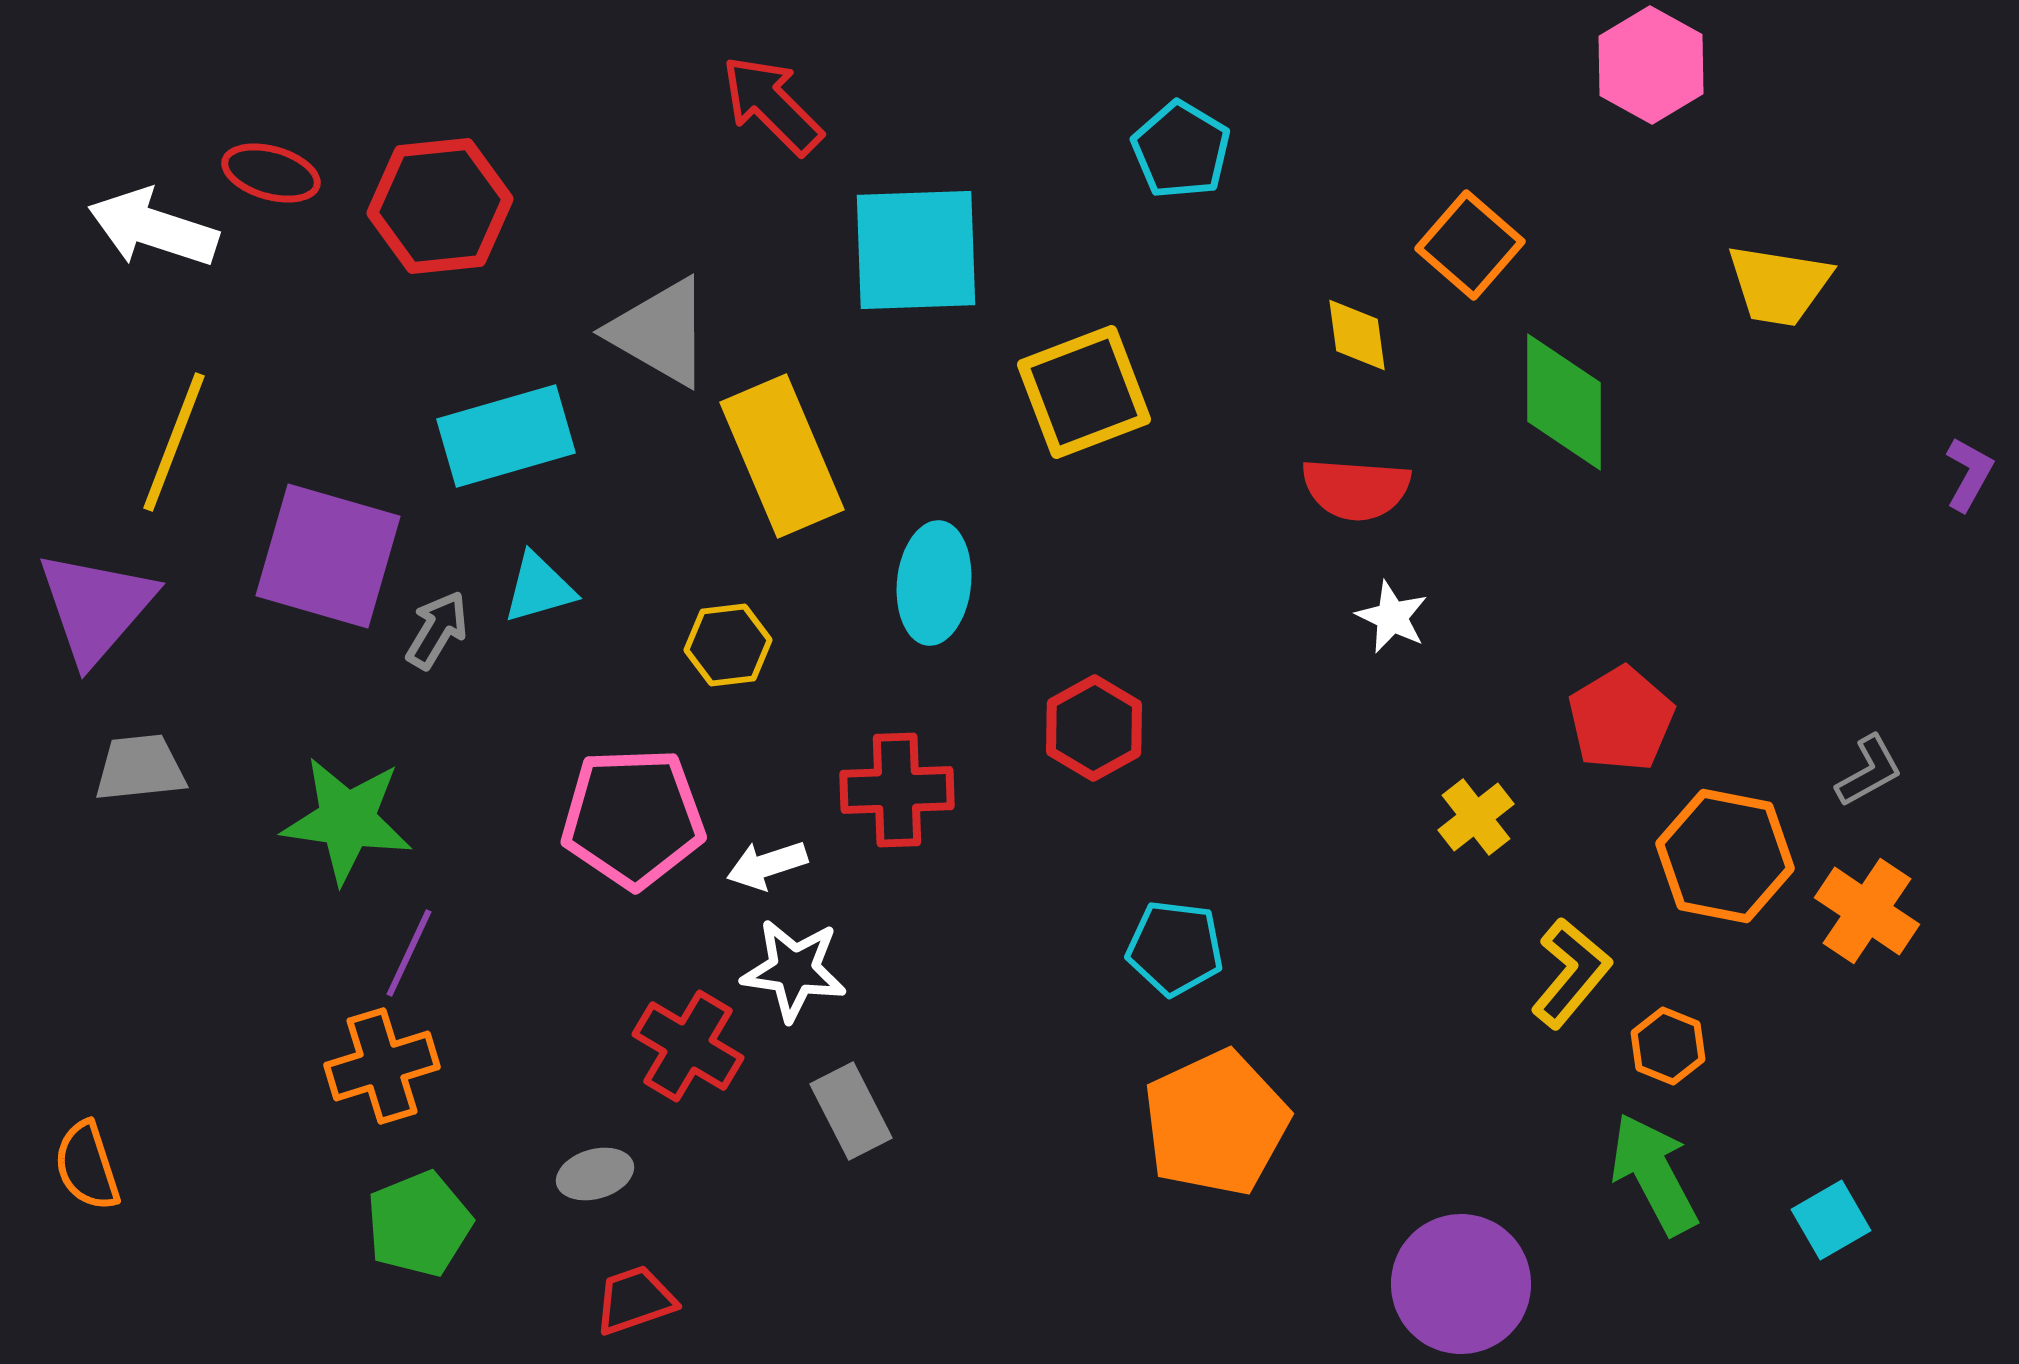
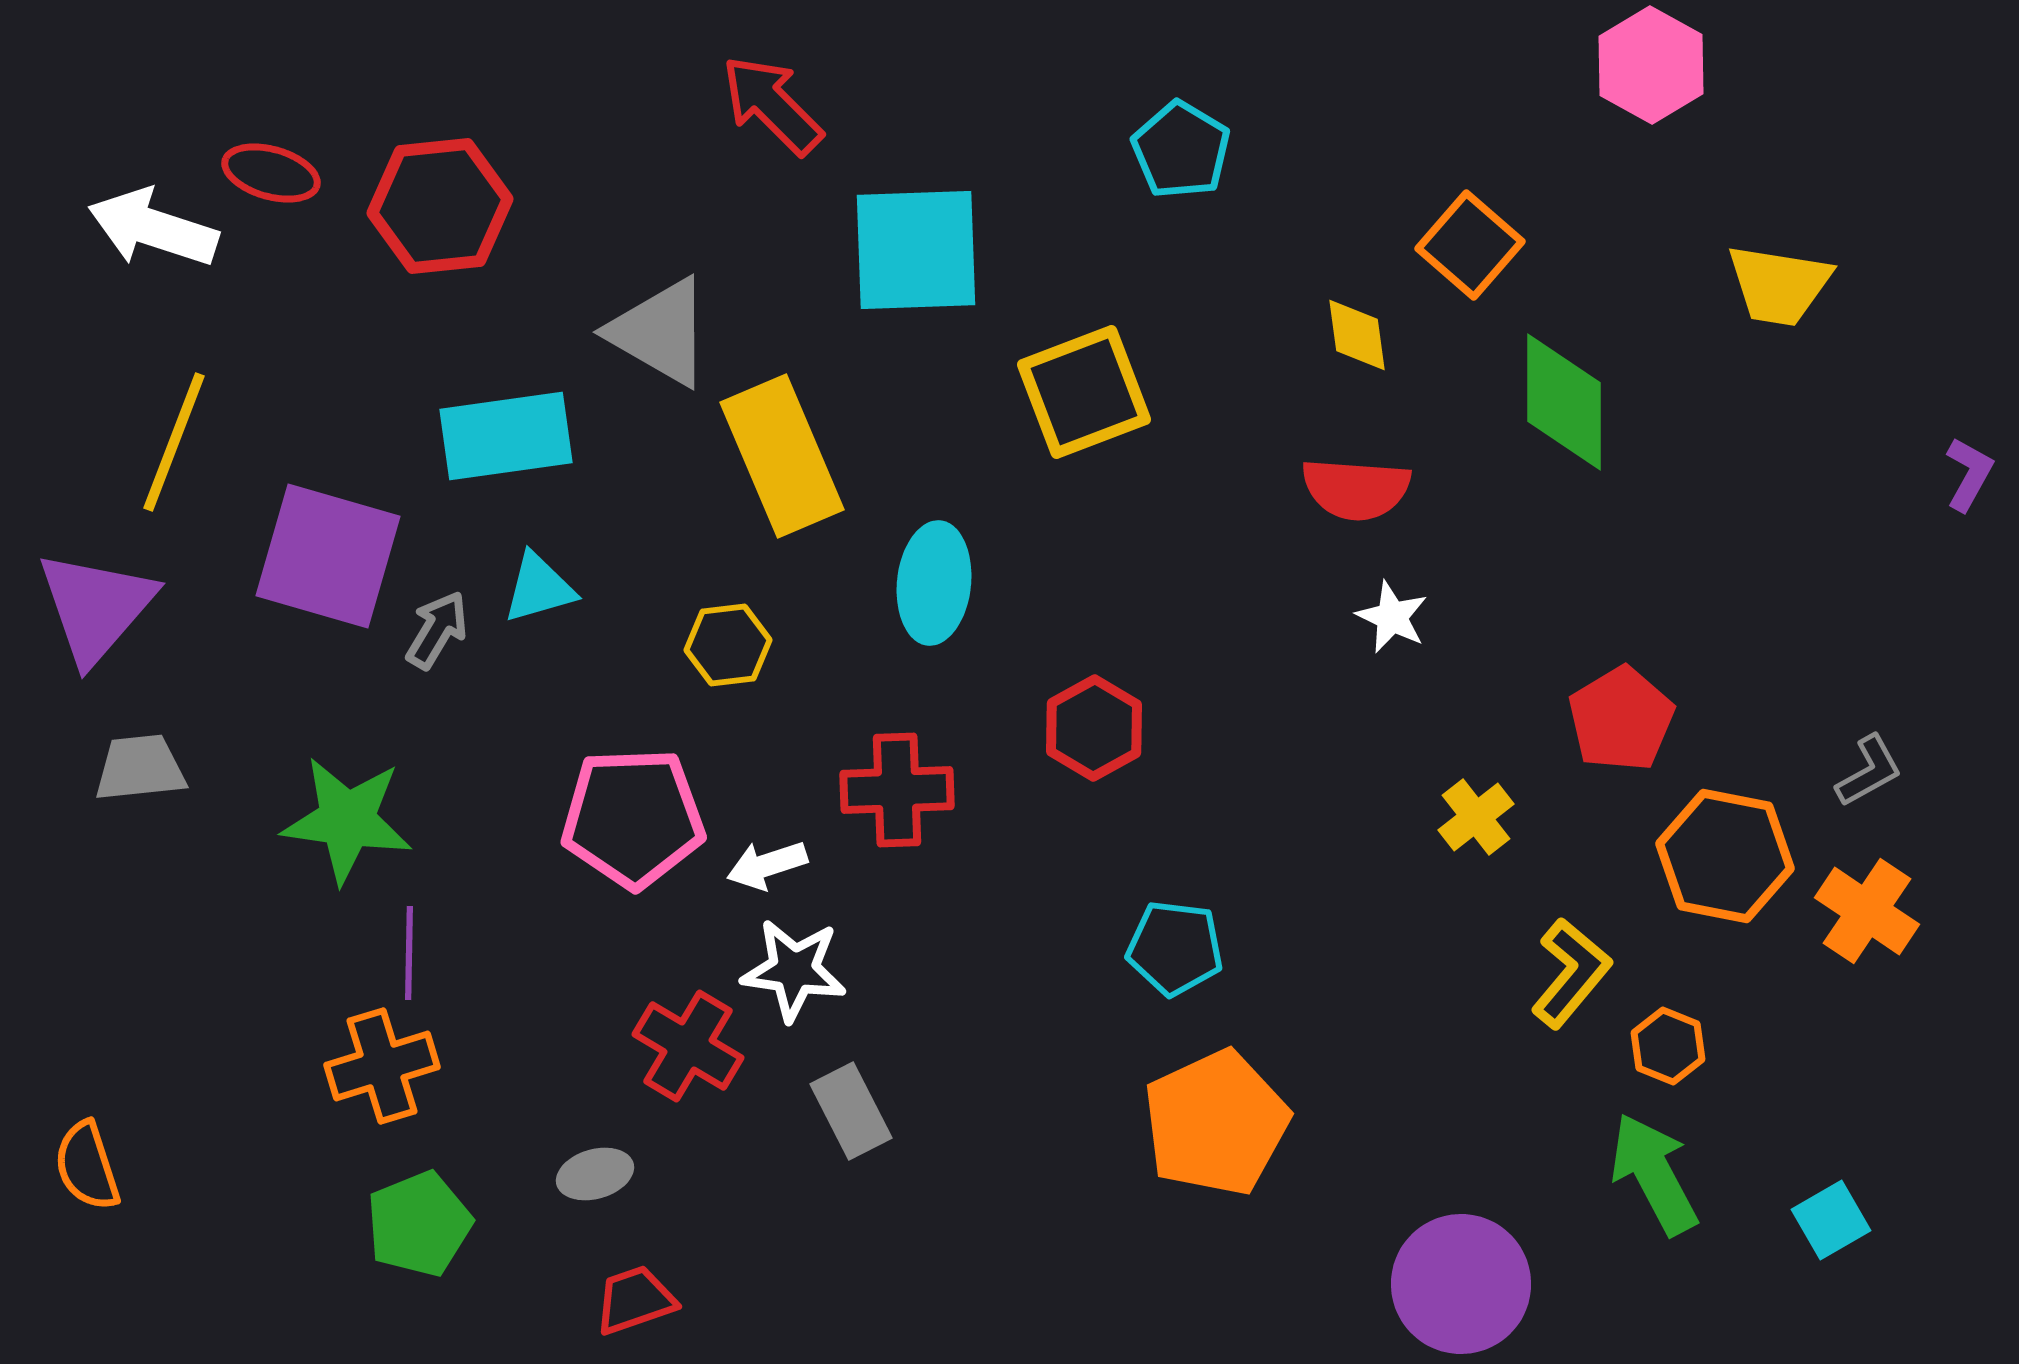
cyan rectangle at (506, 436): rotated 8 degrees clockwise
purple line at (409, 953): rotated 24 degrees counterclockwise
